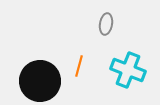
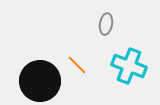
orange line: moved 2 px left, 1 px up; rotated 60 degrees counterclockwise
cyan cross: moved 1 px right, 4 px up
